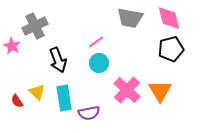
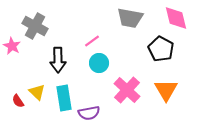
pink diamond: moved 7 px right
gray cross: rotated 35 degrees counterclockwise
pink line: moved 4 px left, 1 px up
black pentagon: moved 10 px left; rotated 30 degrees counterclockwise
black arrow: rotated 20 degrees clockwise
orange triangle: moved 6 px right, 1 px up
red semicircle: moved 1 px right
